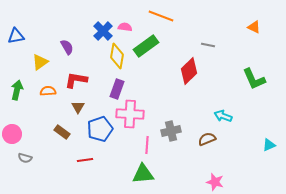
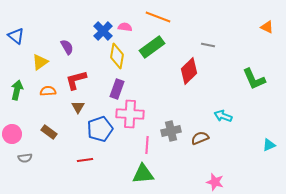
orange line: moved 3 px left, 1 px down
orange triangle: moved 13 px right
blue triangle: rotated 48 degrees clockwise
green rectangle: moved 6 px right, 1 px down
red L-shape: rotated 25 degrees counterclockwise
brown rectangle: moved 13 px left
brown semicircle: moved 7 px left, 1 px up
gray semicircle: rotated 24 degrees counterclockwise
